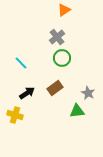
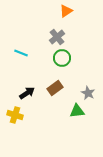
orange triangle: moved 2 px right, 1 px down
cyan line: moved 10 px up; rotated 24 degrees counterclockwise
